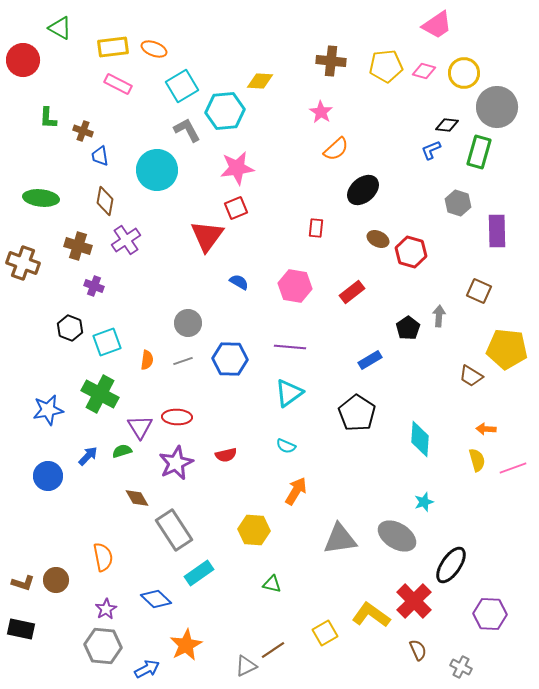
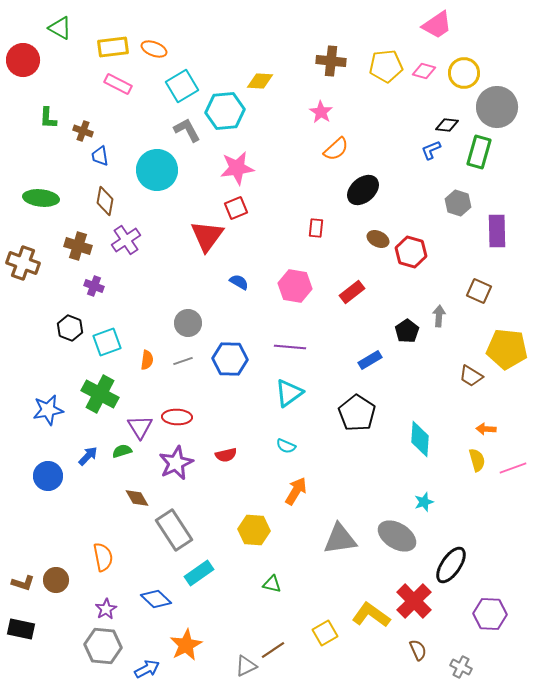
black pentagon at (408, 328): moved 1 px left, 3 px down
